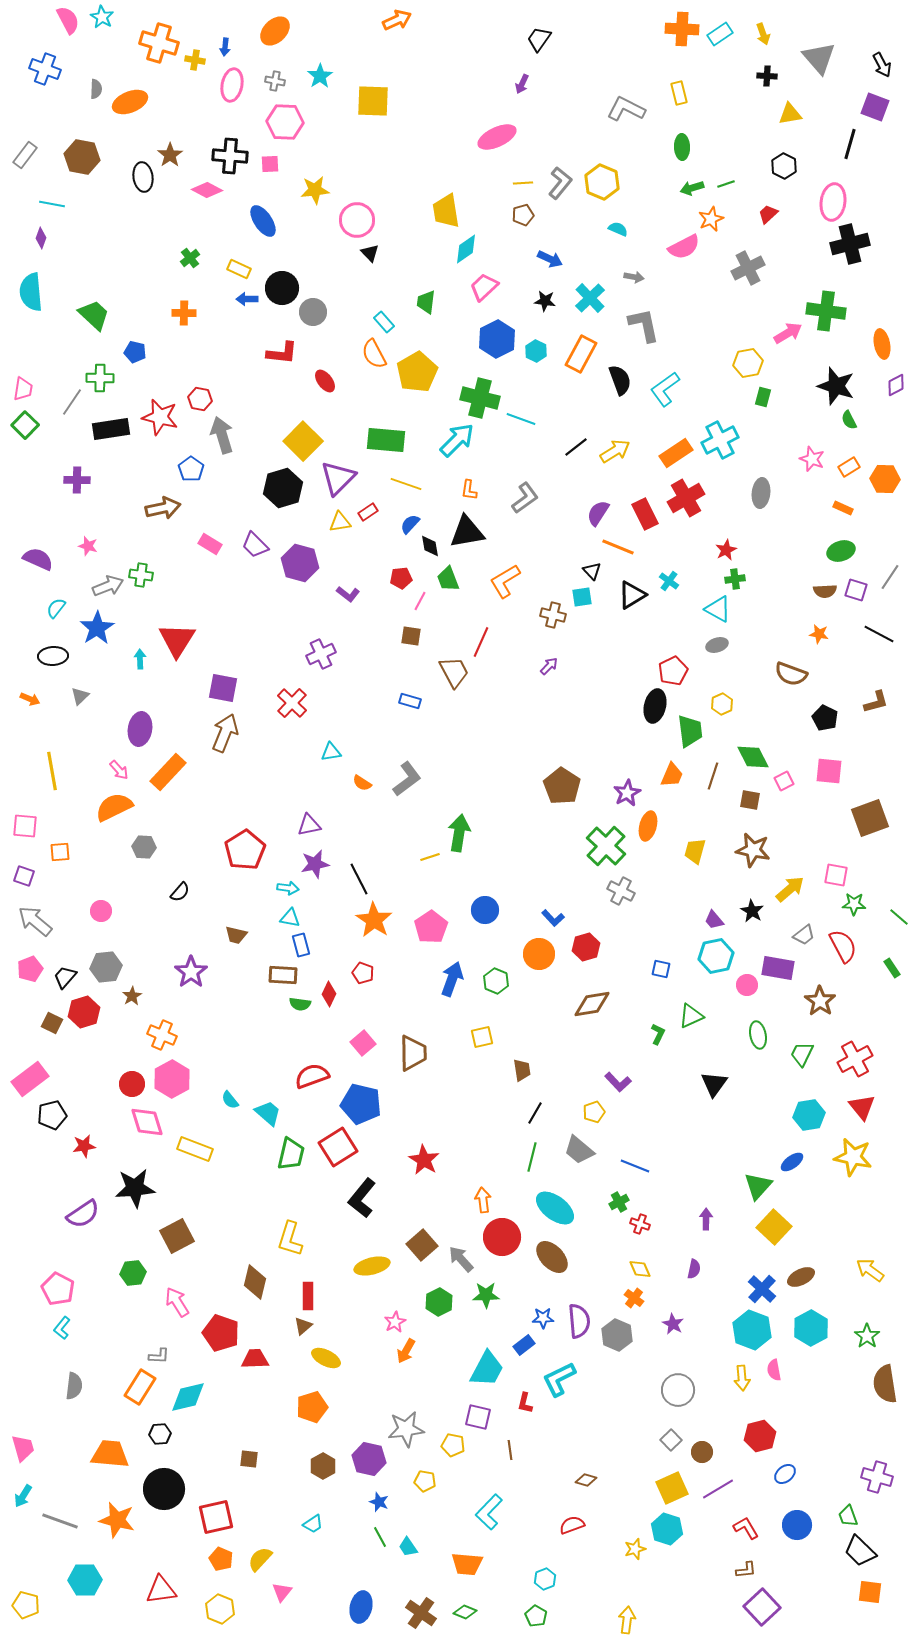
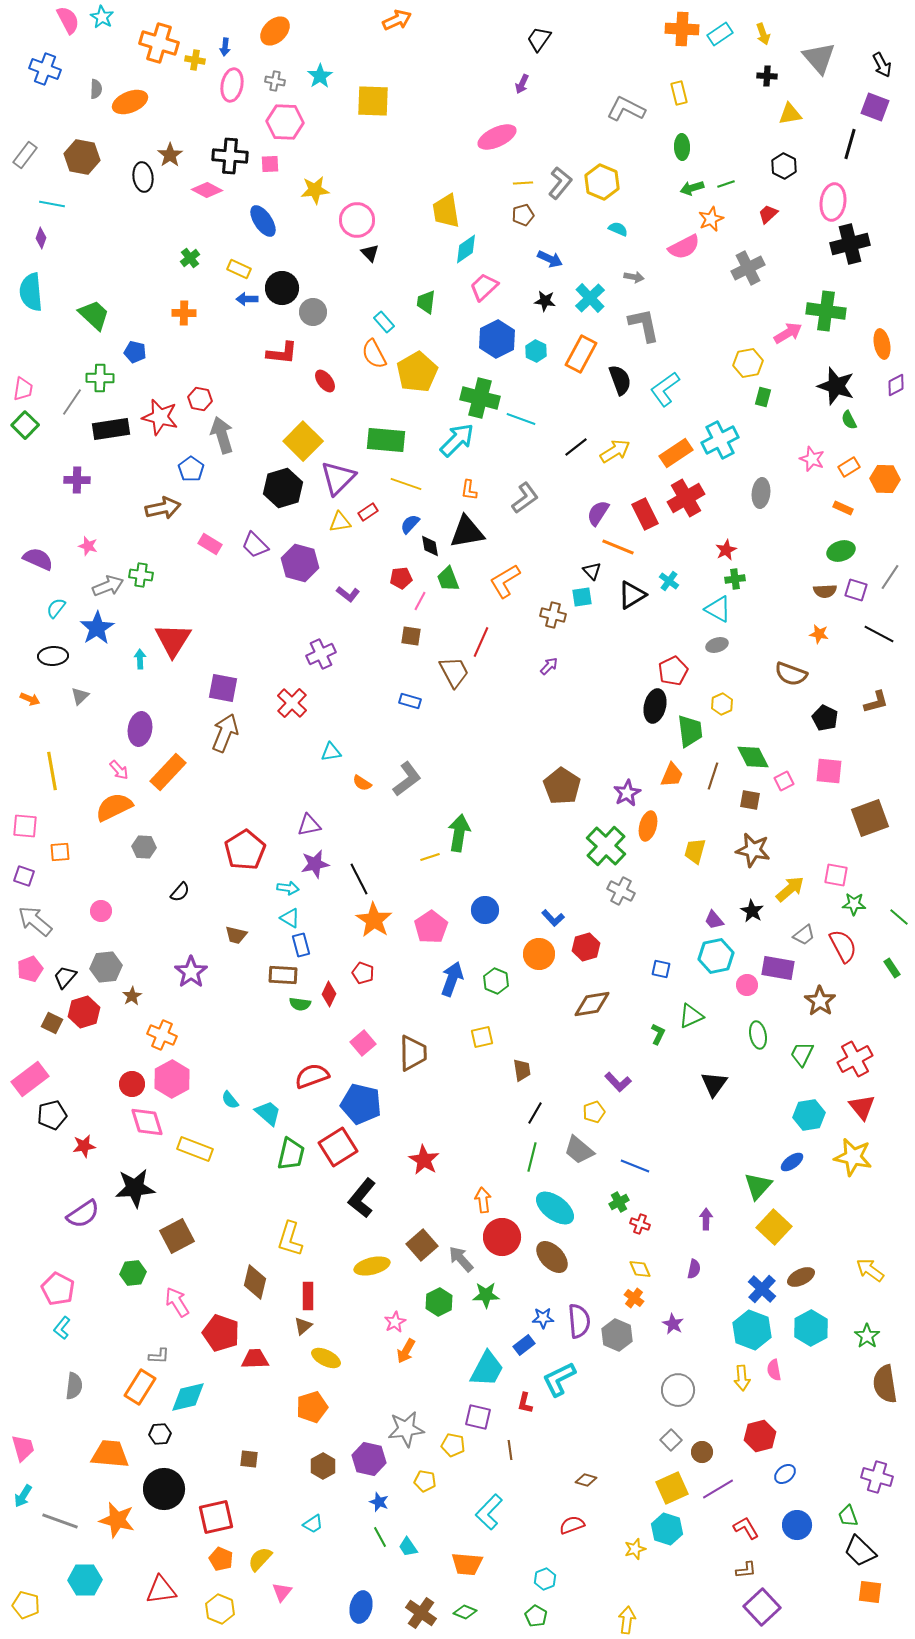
red triangle at (177, 640): moved 4 px left
cyan triangle at (290, 918): rotated 20 degrees clockwise
